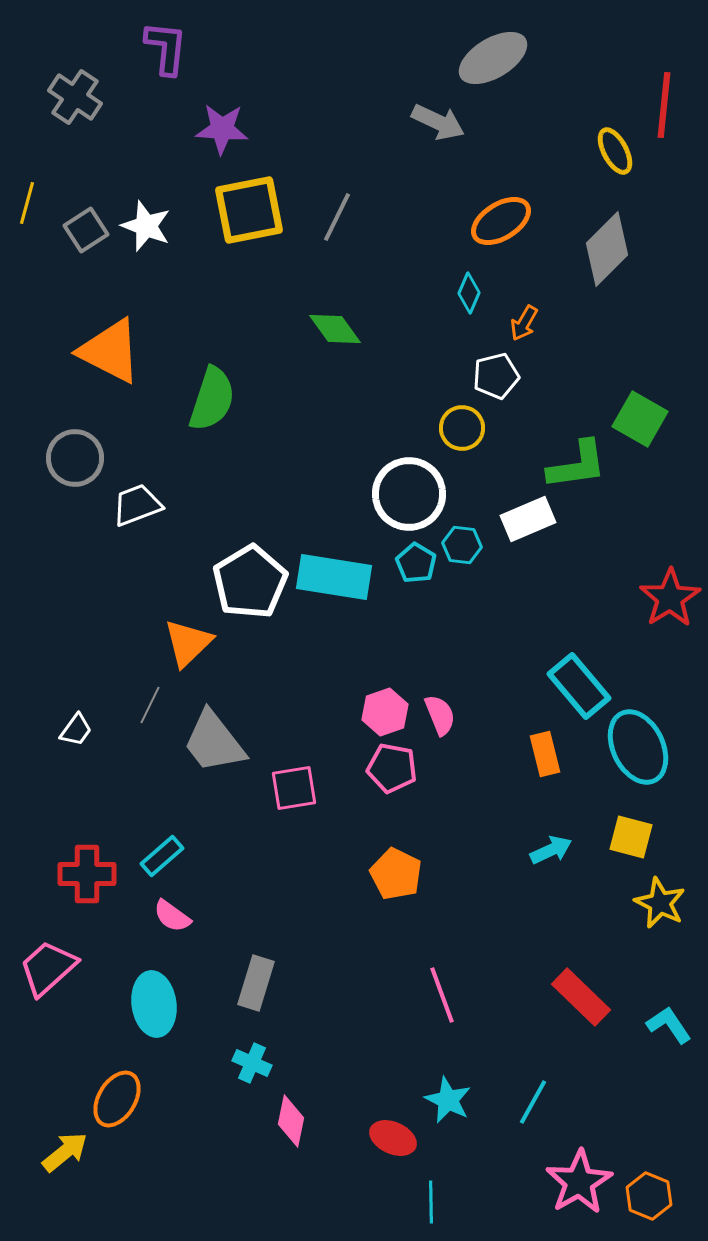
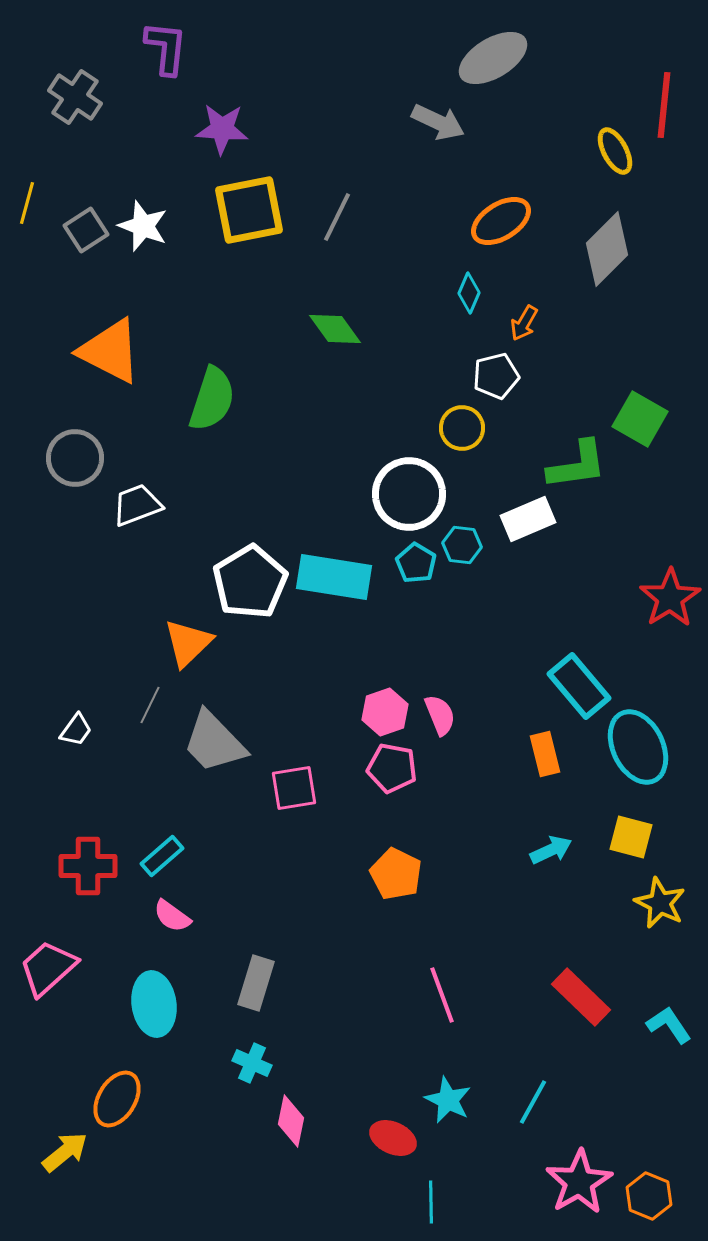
white star at (146, 226): moved 3 px left
gray trapezoid at (214, 742): rotated 6 degrees counterclockwise
red cross at (87, 874): moved 1 px right, 8 px up
